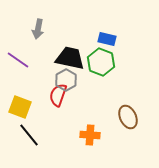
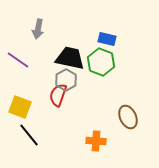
orange cross: moved 6 px right, 6 px down
